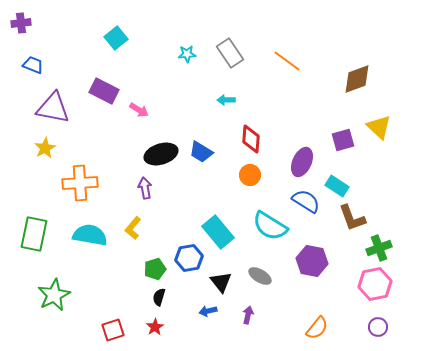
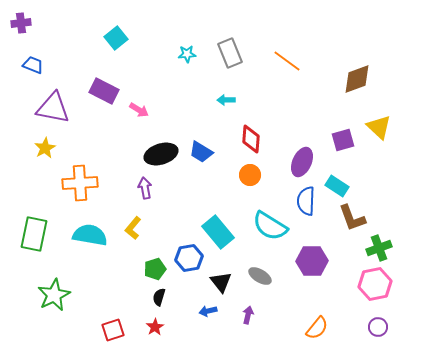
gray rectangle at (230, 53): rotated 12 degrees clockwise
blue semicircle at (306, 201): rotated 120 degrees counterclockwise
purple hexagon at (312, 261): rotated 12 degrees counterclockwise
